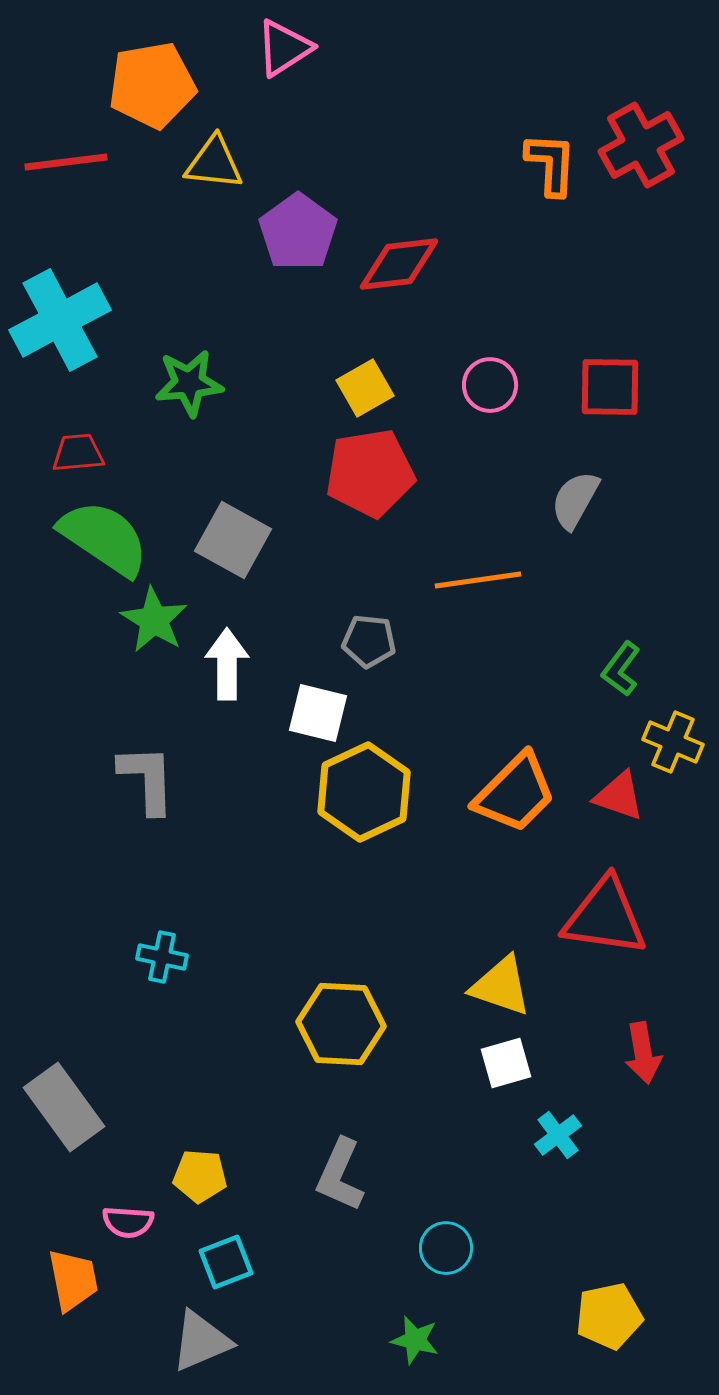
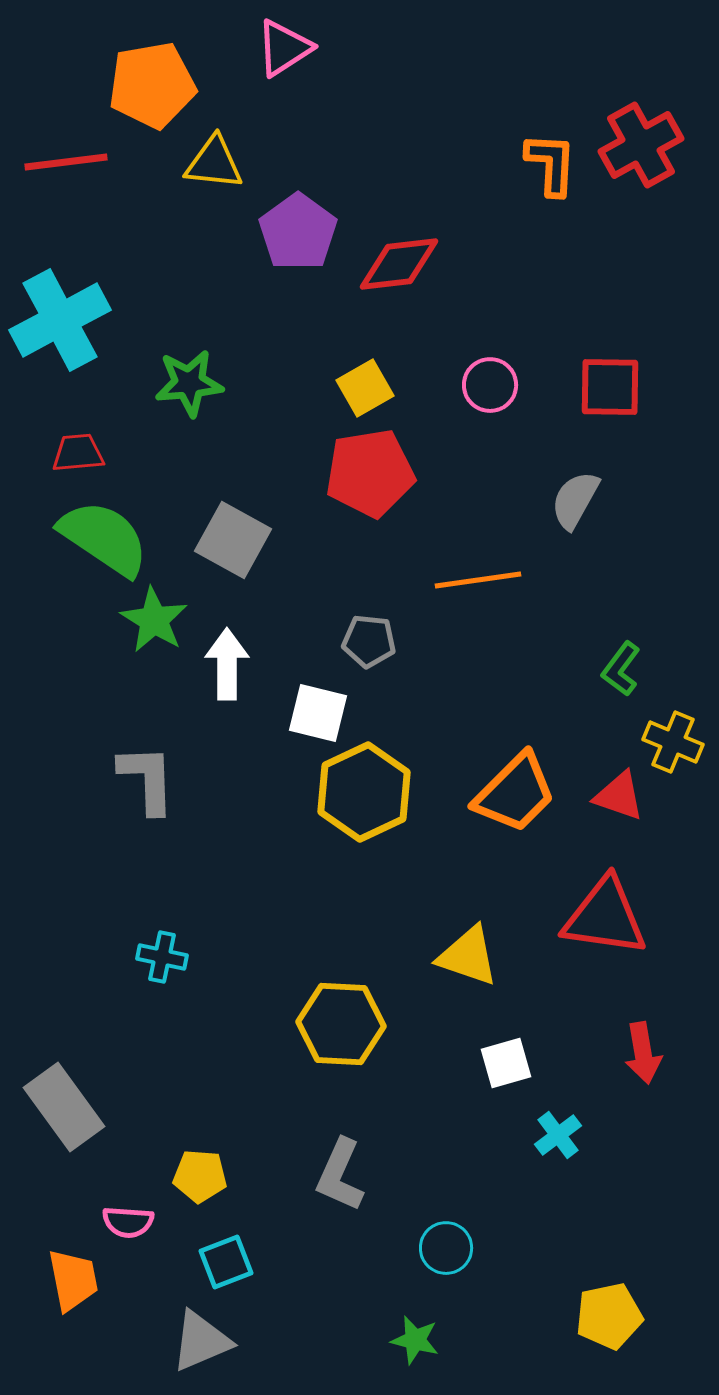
yellow triangle at (501, 986): moved 33 px left, 30 px up
